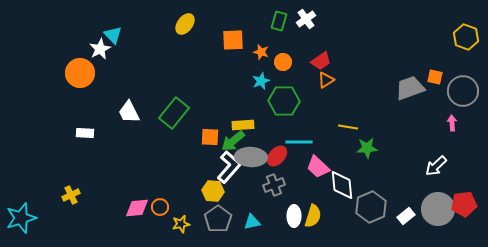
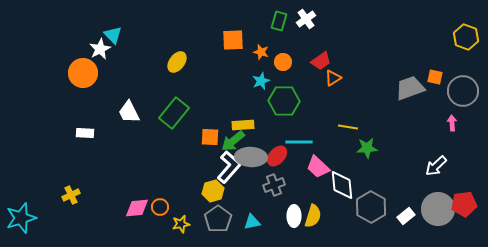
yellow ellipse at (185, 24): moved 8 px left, 38 px down
orange circle at (80, 73): moved 3 px right
orange triangle at (326, 80): moved 7 px right, 2 px up
yellow hexagon at (213, 191): rotated 20 degrees counterclockwise
gray hexagon at (371, 207): rotated 8 degrees counterclockwise
